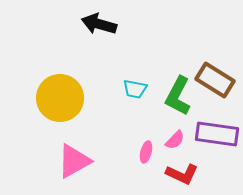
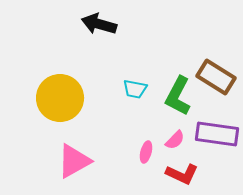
brown rectangle: moved 1 px right, 3 px up
